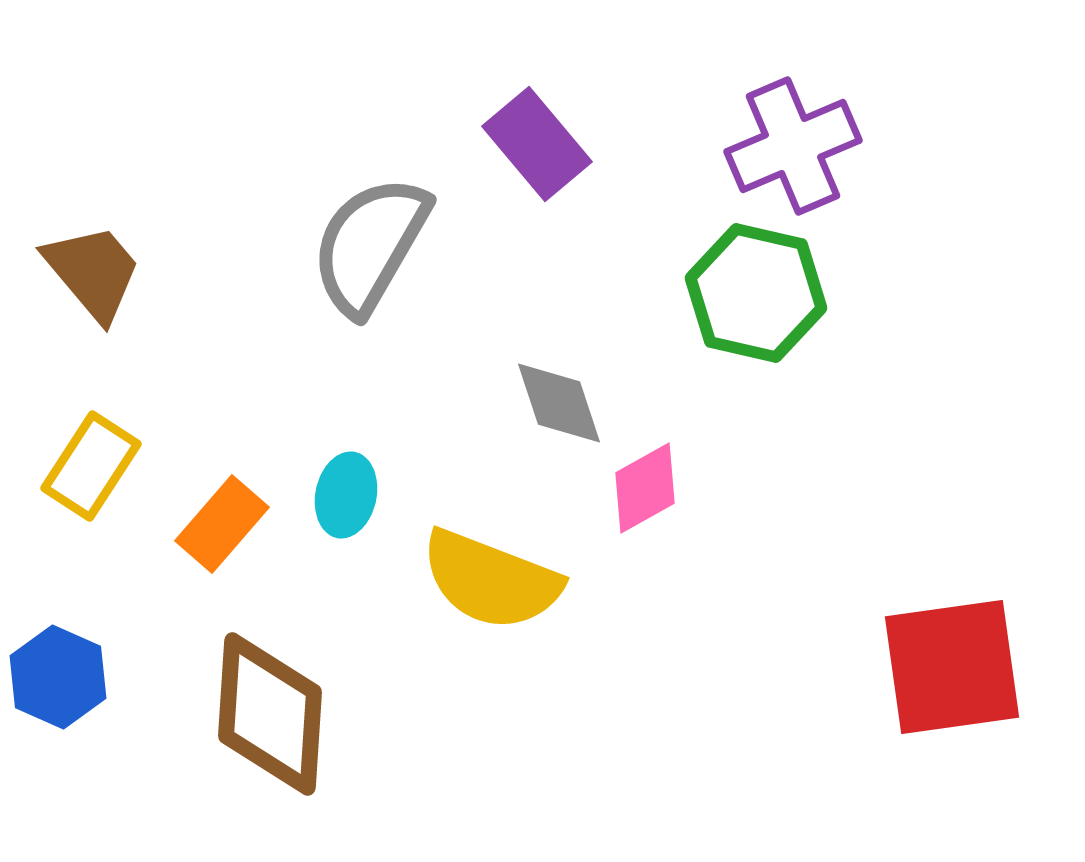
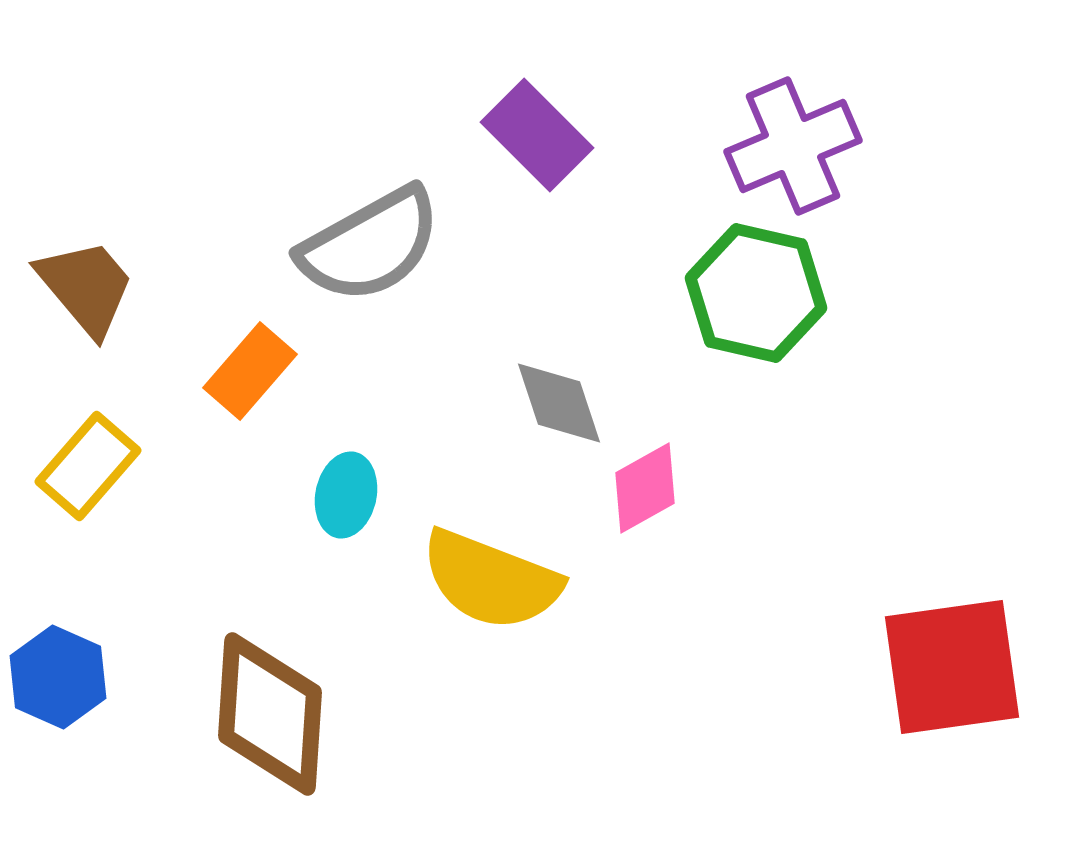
purple rectangle: moved 9 px up; rotated 5 degrees counterclockwise
gray semicircle: rotated 149 degrees counterclockwise
brown trapezoid: moved 7 px left, 15 px down
yellow rectangle: moved 3 px left; rotated 8 degrees clockwise
orange rectangle: moved 28 px right, 153 px up
